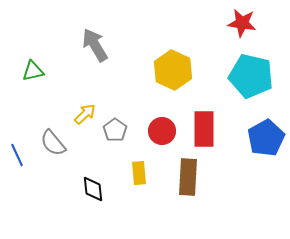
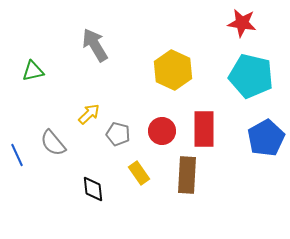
yellow arrow: moved 4 px right
gray pentagon: moved 3 px right, 4 px down; rotated 20 degrees counterclockwise
yellow rectangle: rotated 30 degrees counterclockwise
brown rectangle: moved 1 px left, 2 px up
